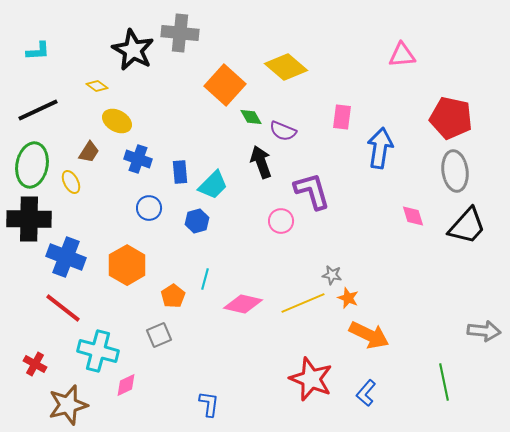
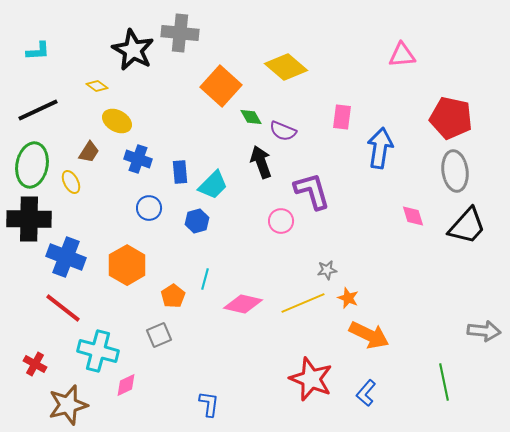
orange square at (225, 85): moved 4 px left, 1 px down
gray star at (332, 275): moved 5 px left, 5 px up; rotated 18 degrees counterclockwise
